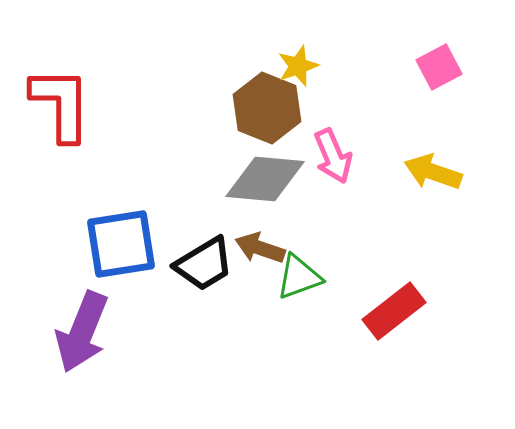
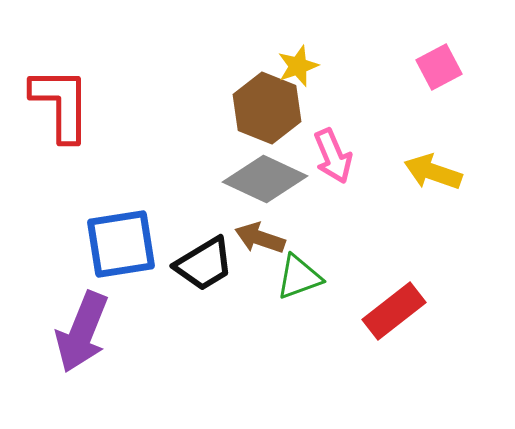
gray diamond: rotated 20 degrees clockwise
brown arrow: moved 10 px up
